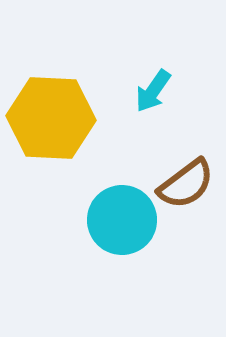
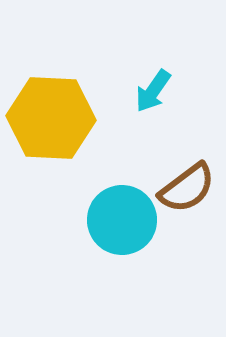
brown semicircle: moved 1 px right, 4 px down
